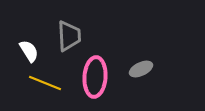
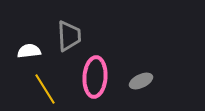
white semicircle: rotated 65 degrees counterclockwise
gray ellipse: moved 12 px down
yellow line: moved 6 px down; rotated 36 degrees clockwise
